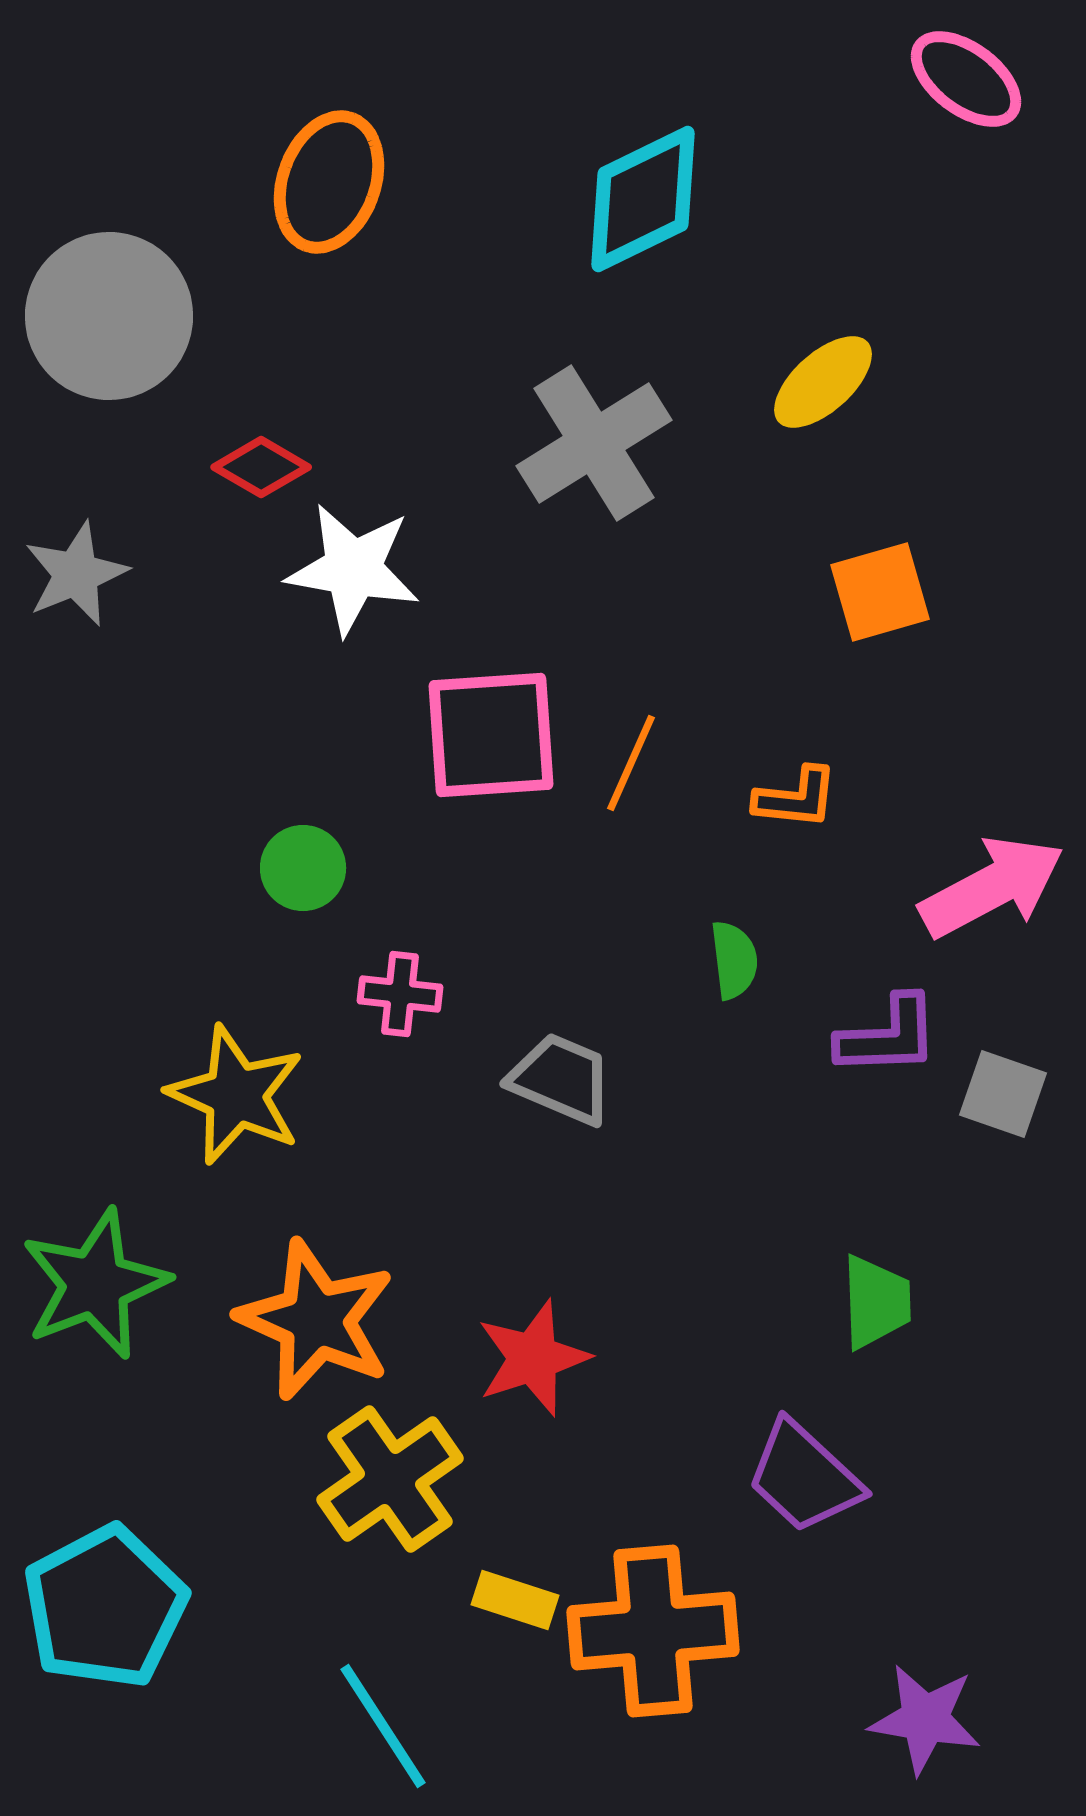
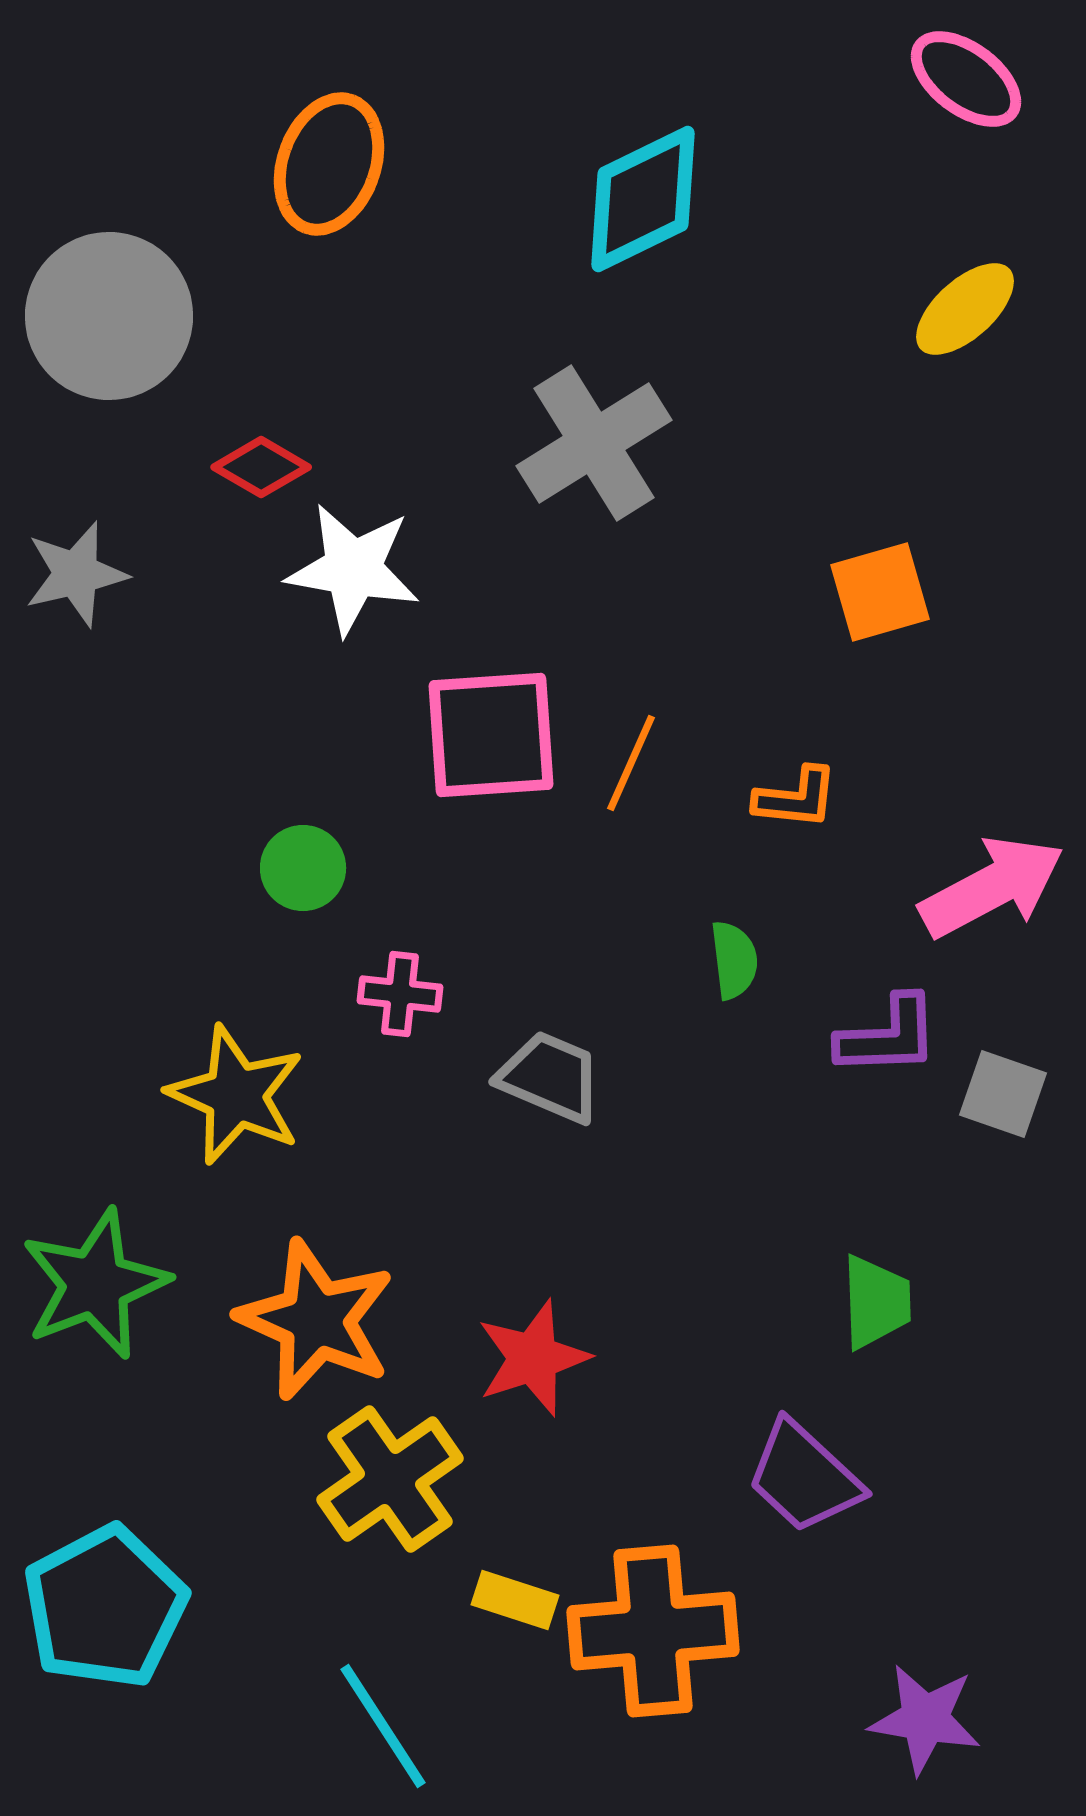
orange ellipse: moved 18 px up
yellow ellipse: moved 142 px right, 73 px up
gray star: rotated 9 degrees clockwise
gray trapezoid: moved 11 px left, 2 px up
